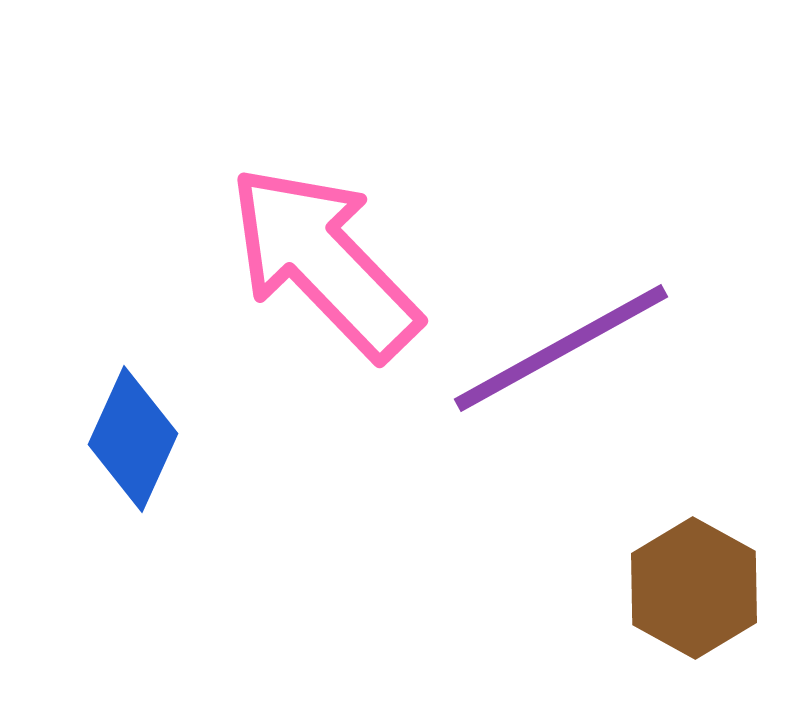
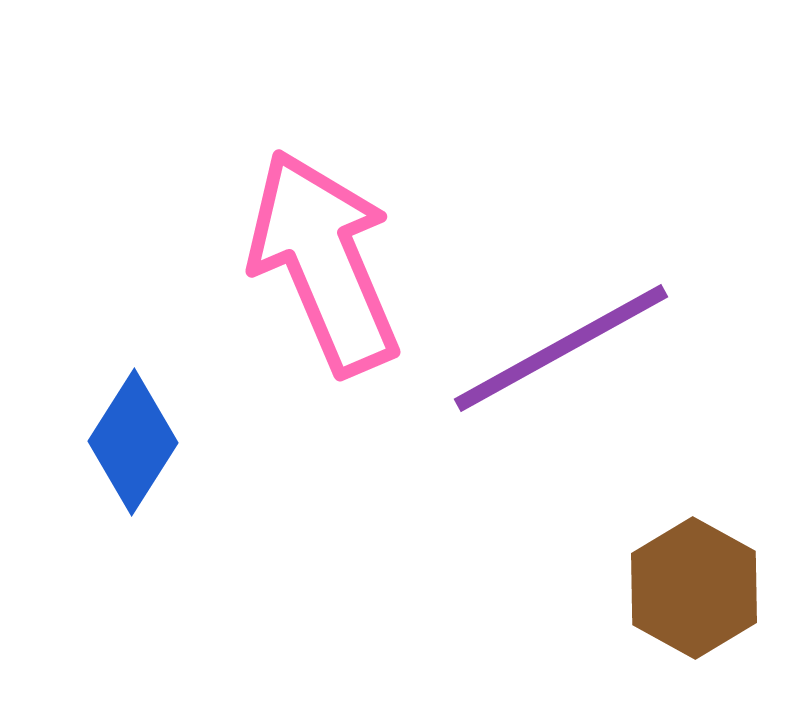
pink arrow: rotated 21 degrees clockwise
blue diamond: moved 3 px down; rotated 8 degrees clockwise
